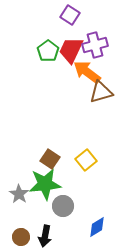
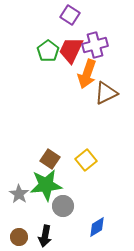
orange arrow: moved 2 px down; rotated 108 degrees counterclockwise
brown triangle: moved 5 px right, 1 px down; rotated 10 degrees counterclockwise
green star: moved 1 px right, 1 px down
brown circle: moved 2 px left
